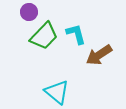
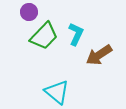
cyan L-shape: rotated 40 degrees clockwise
